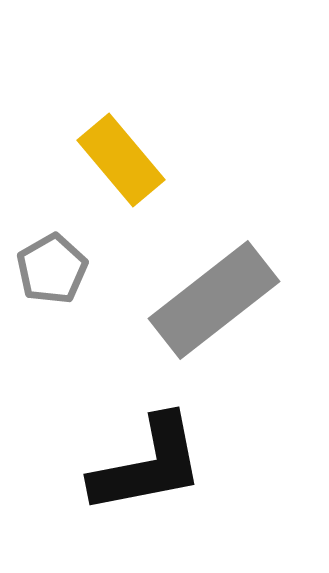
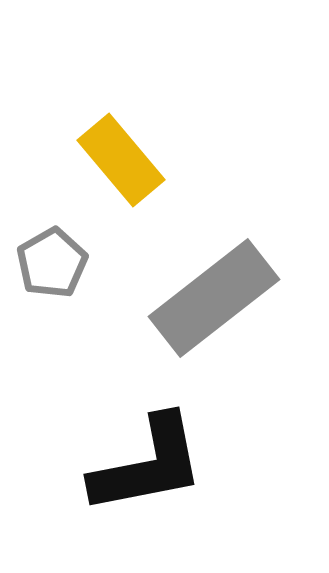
gray pentagon: moved 6 px up
gray rectangle: moved 2 px up
